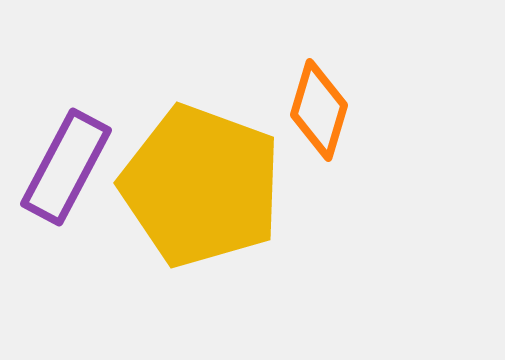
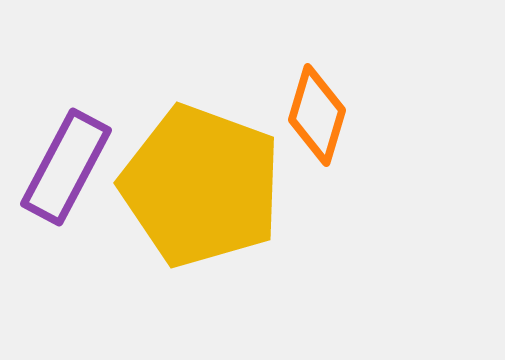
orange diamond: moved 2 px left, 5 px down
